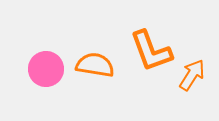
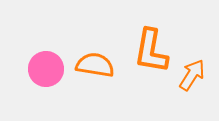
orange L-shape: rotated 30 degrees clockwise
